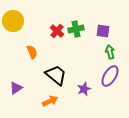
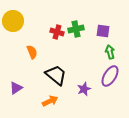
red cross: moved 1 px down; rotated 24 degrees counterclockwise
